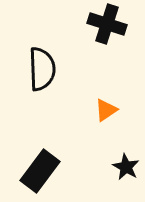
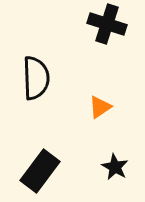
black semicircle: moved 6 px left, 9 px down
orange triangle: moved 6 px left, 3 px up
black star: moved 11 px left
